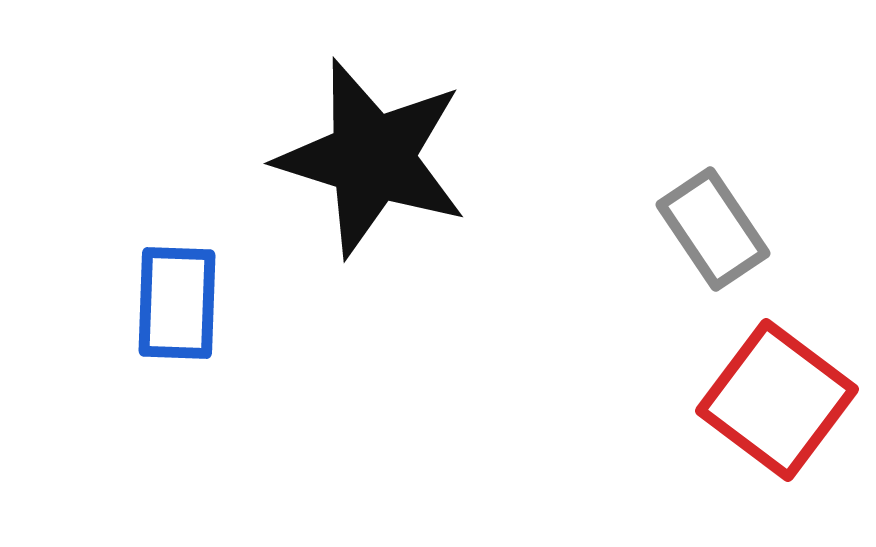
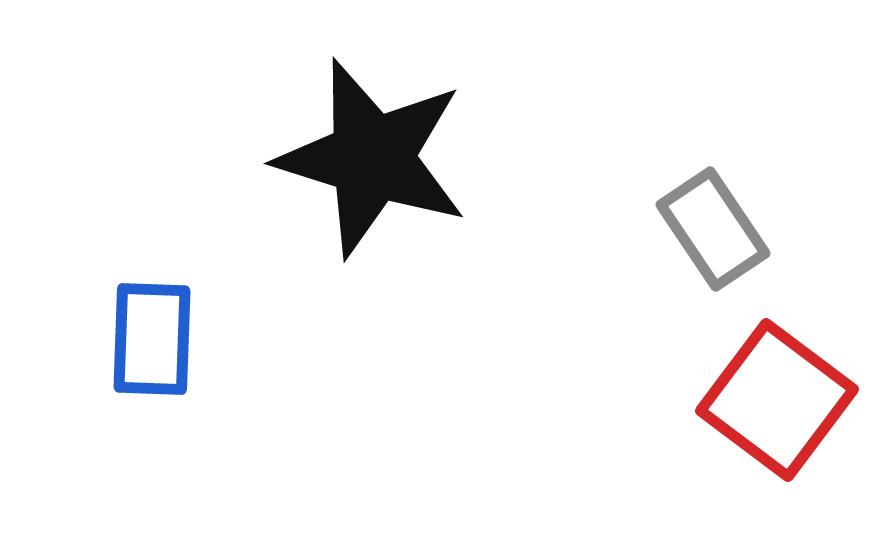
blue rectangle: moved 25 px left, 36 px down
